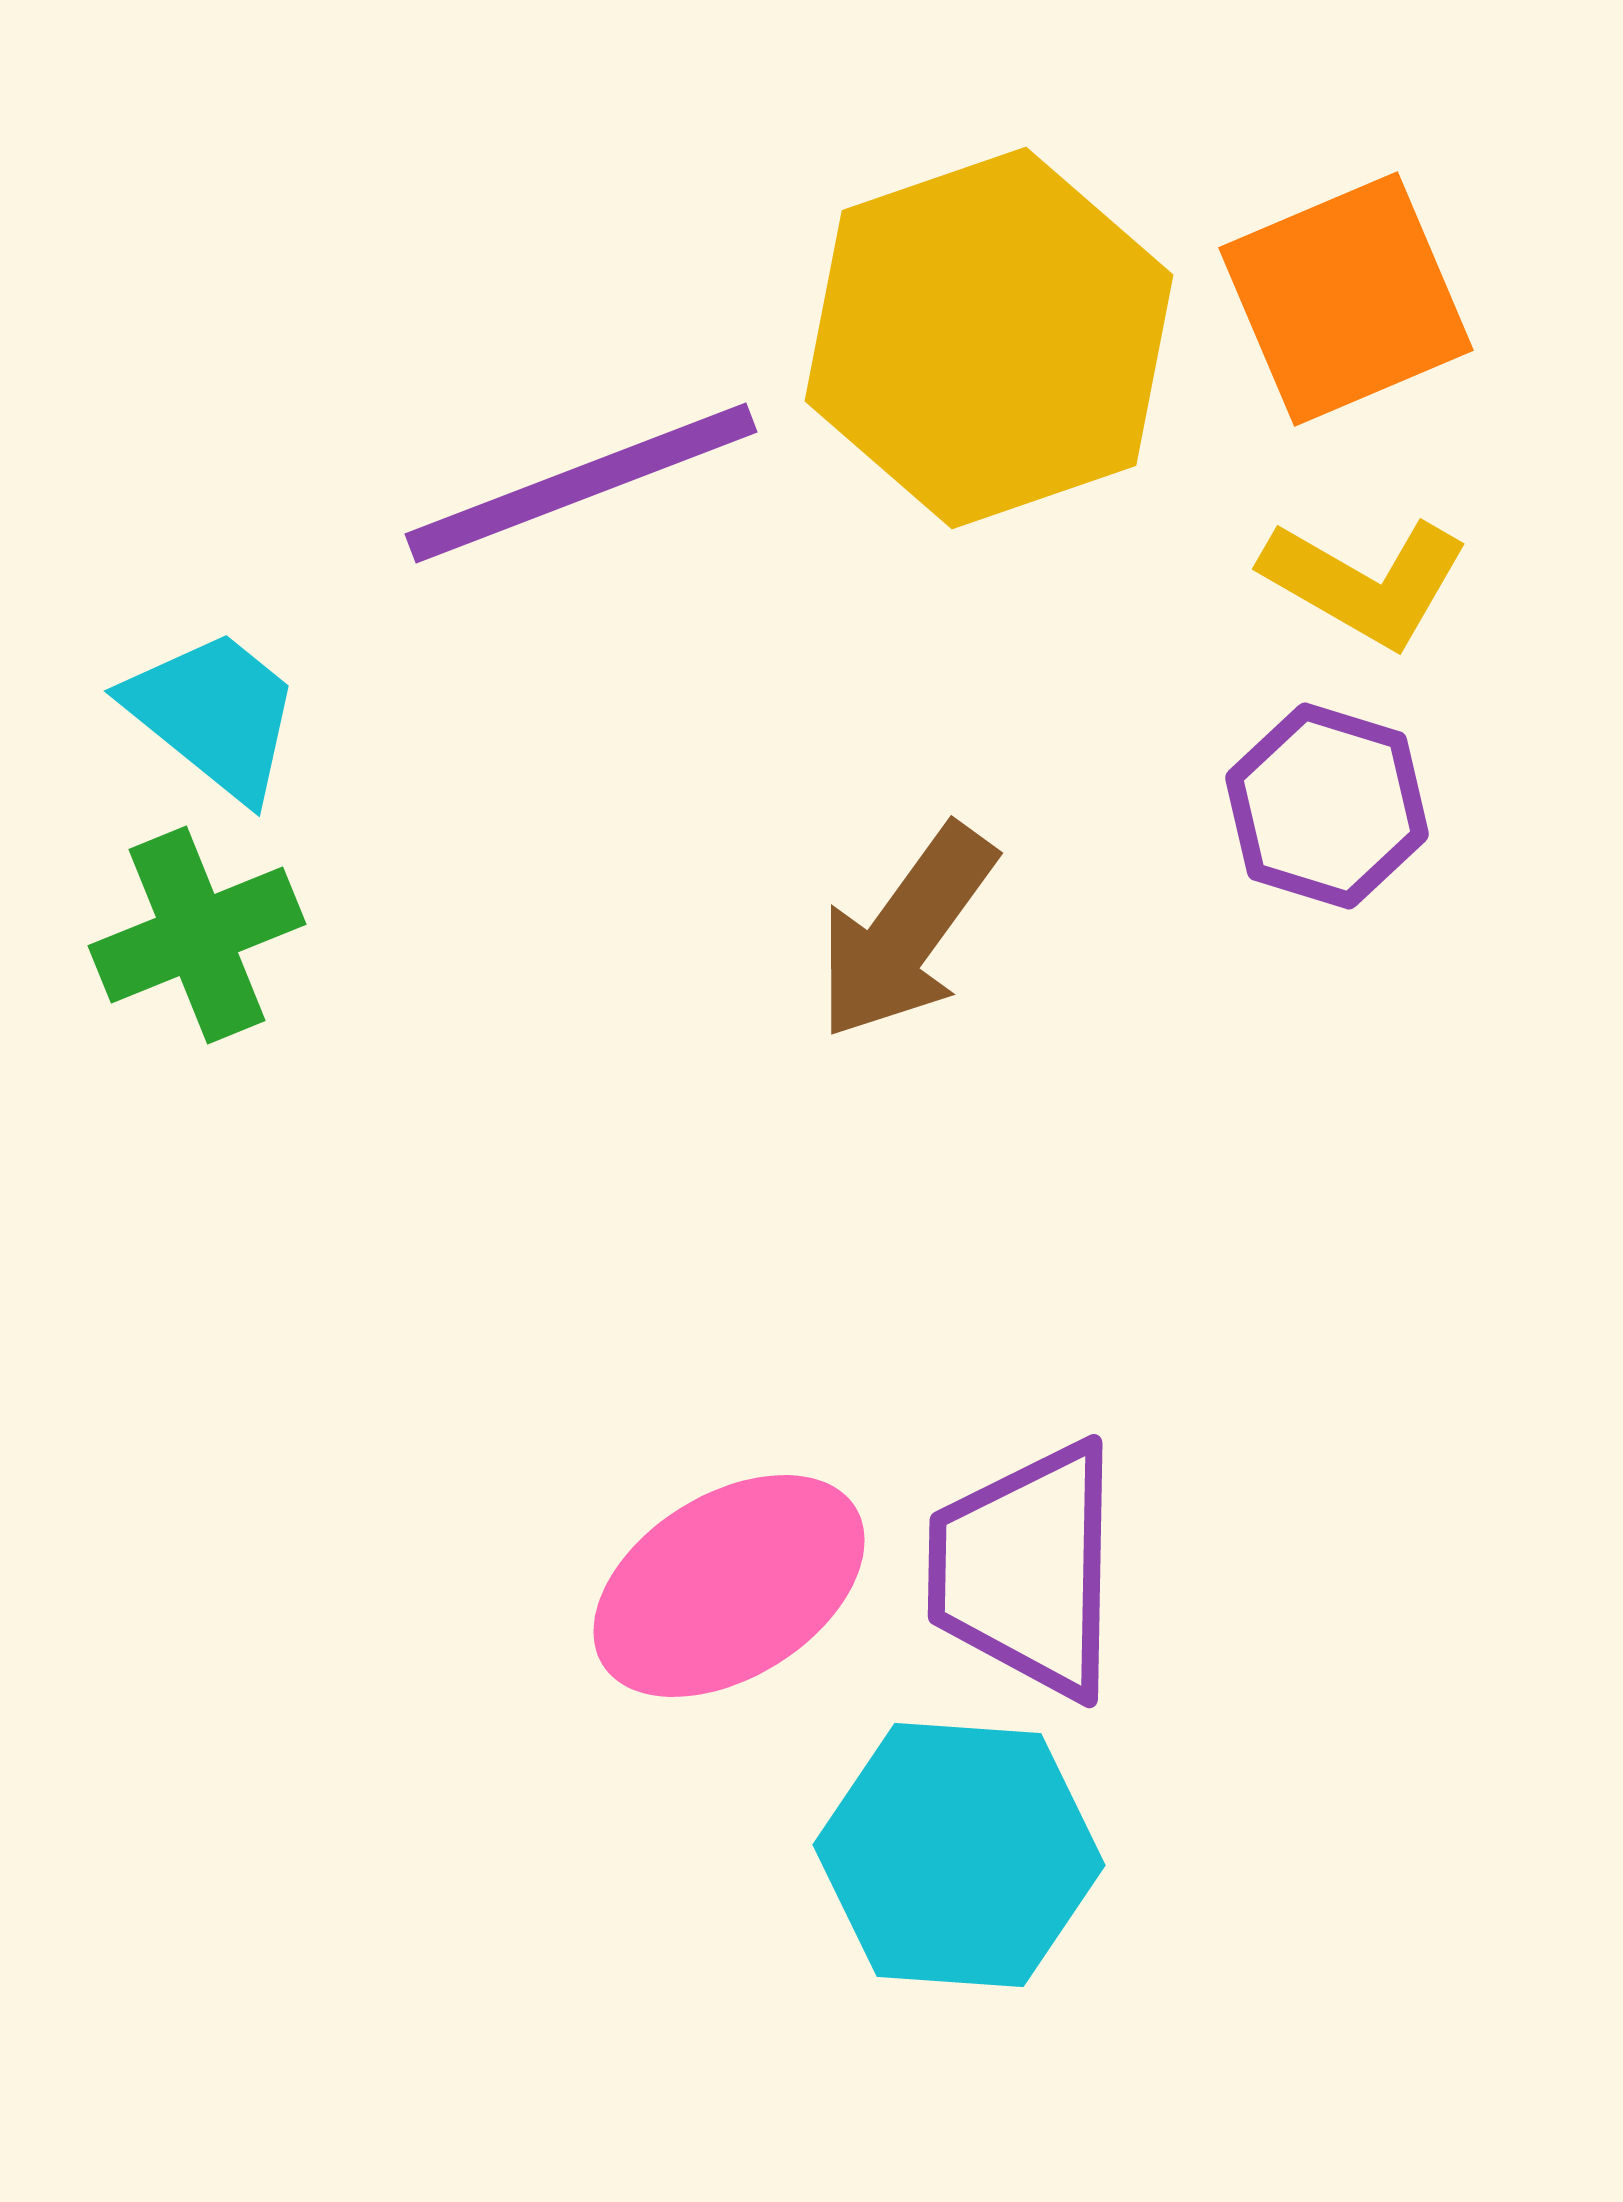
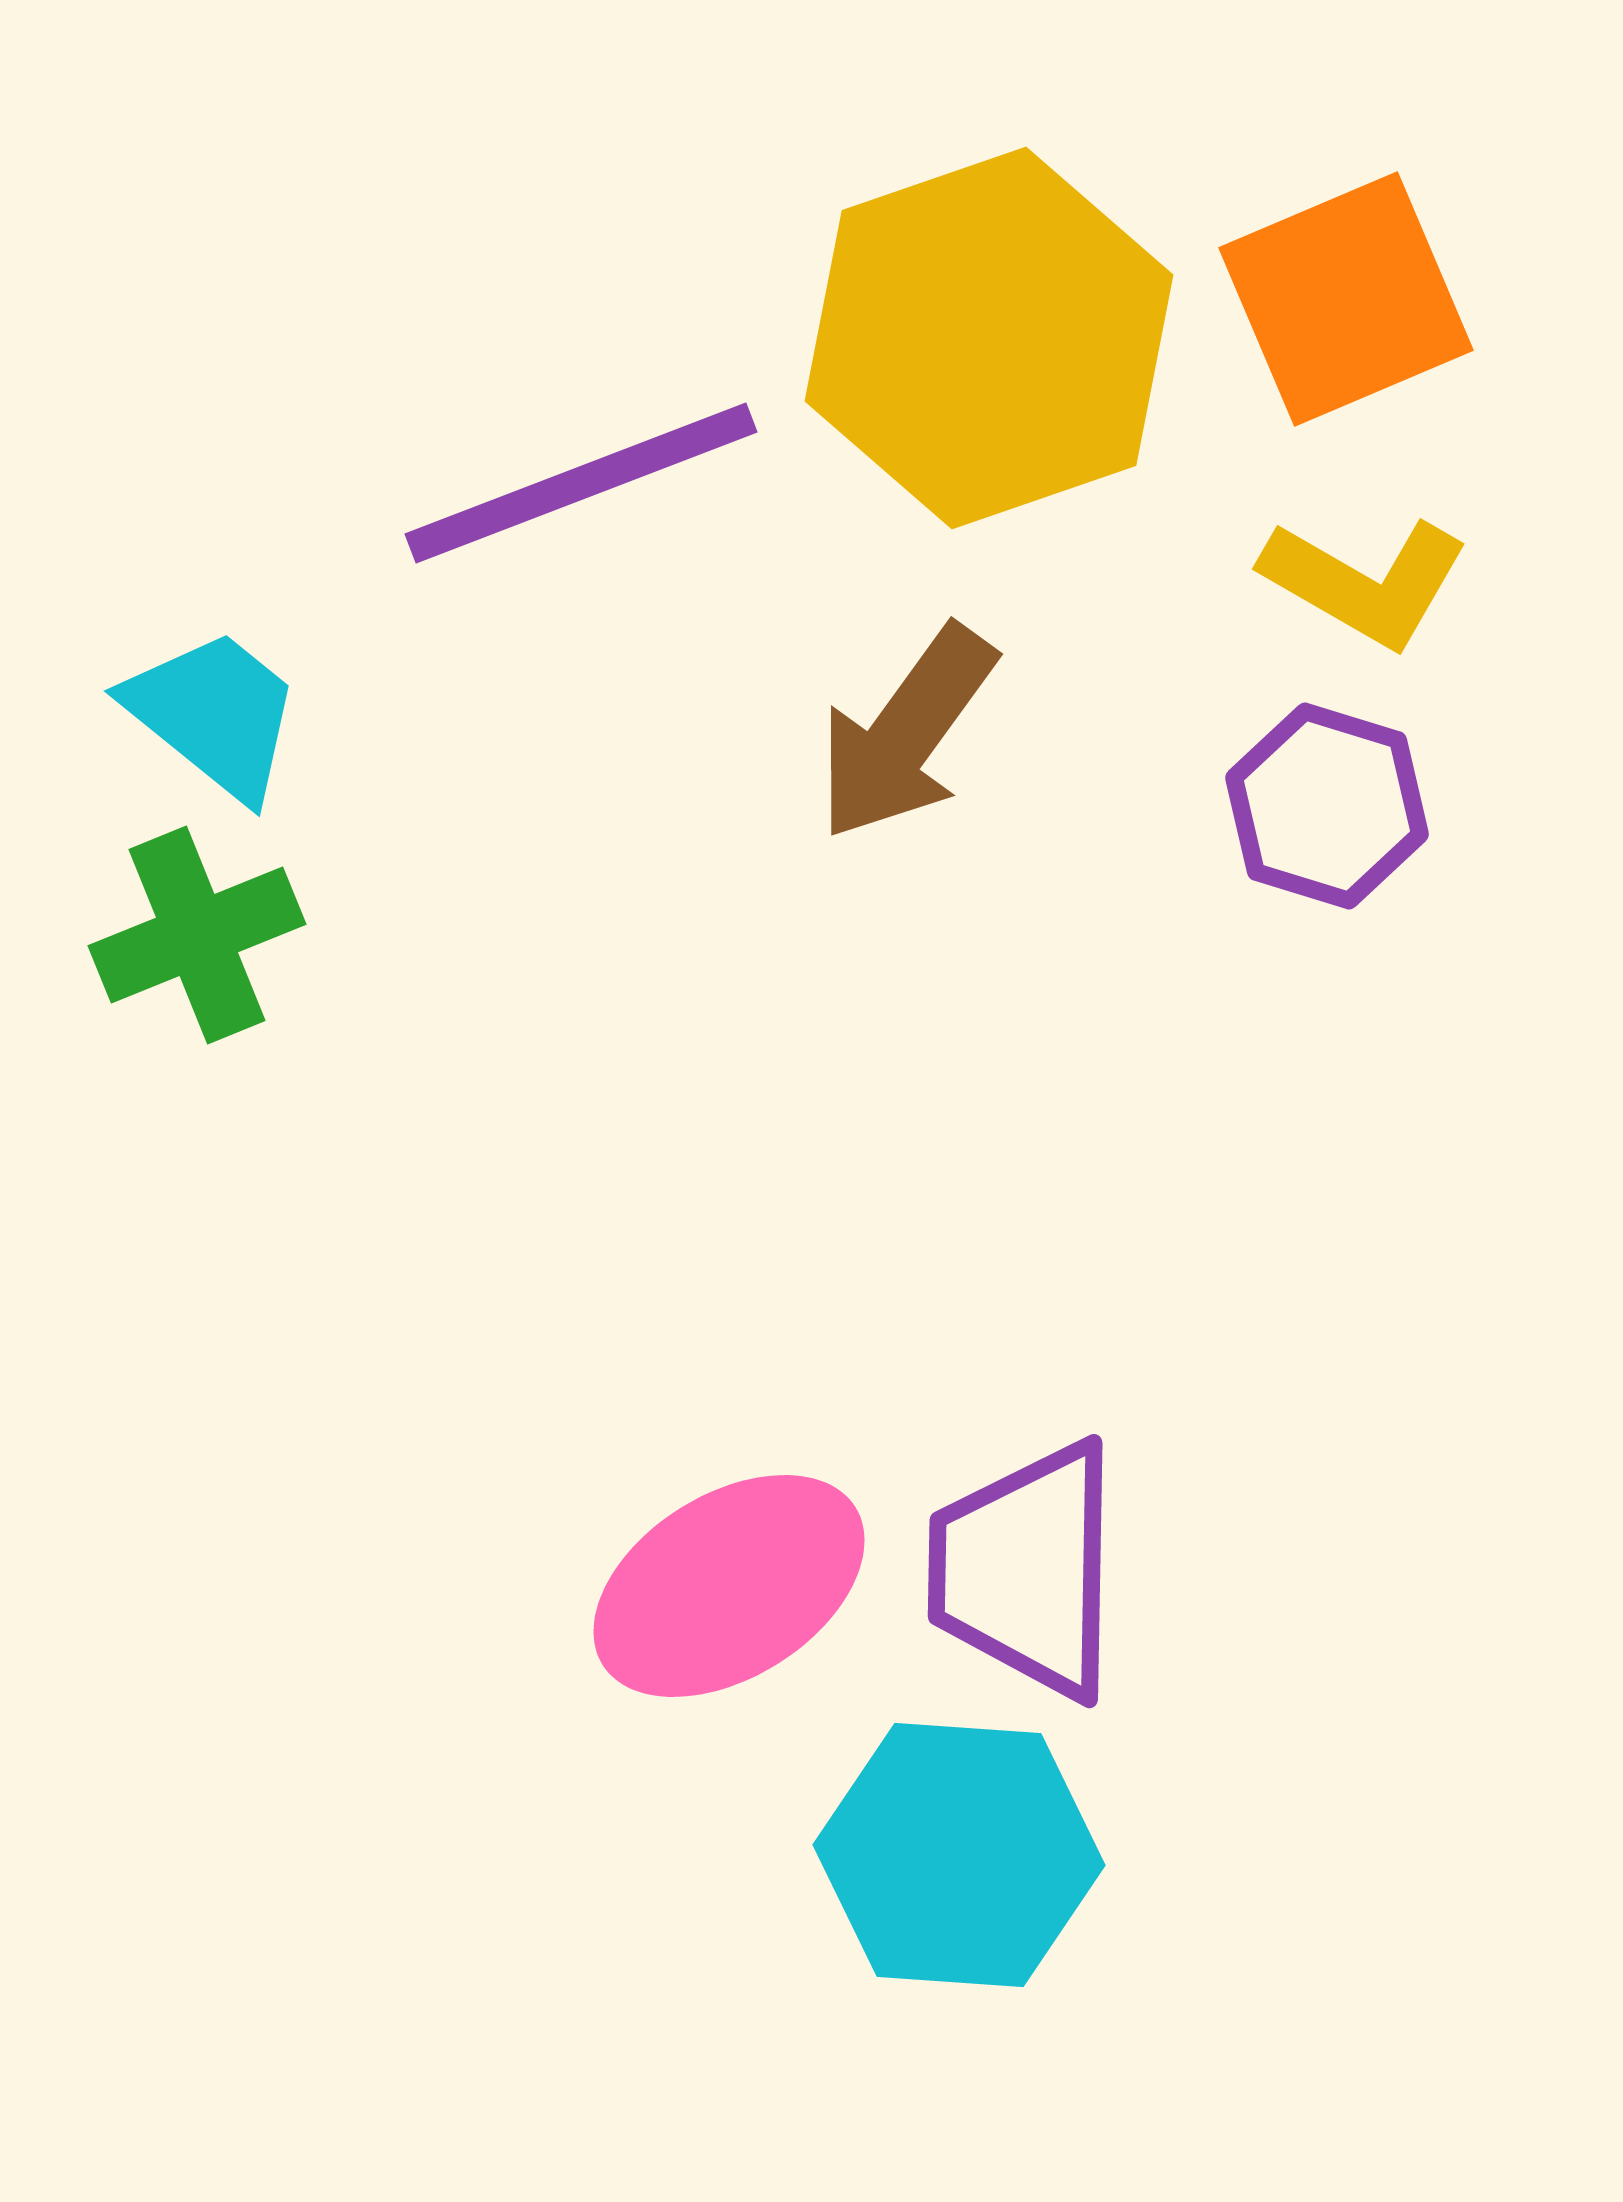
brown arrow: moved 199 px up
